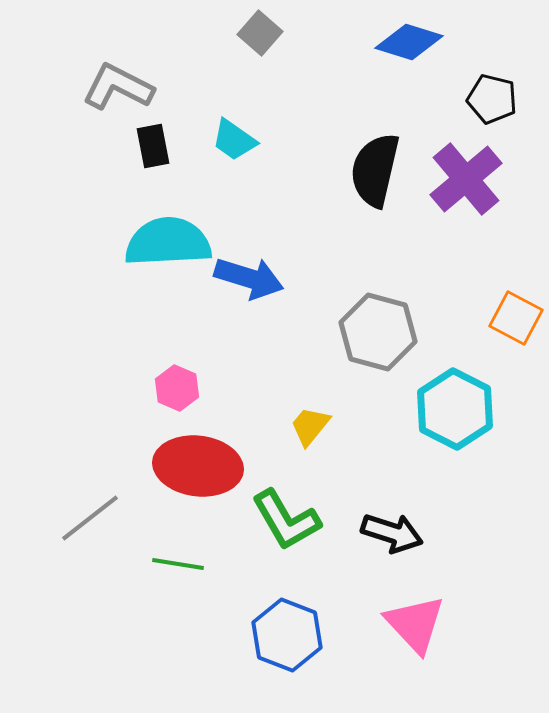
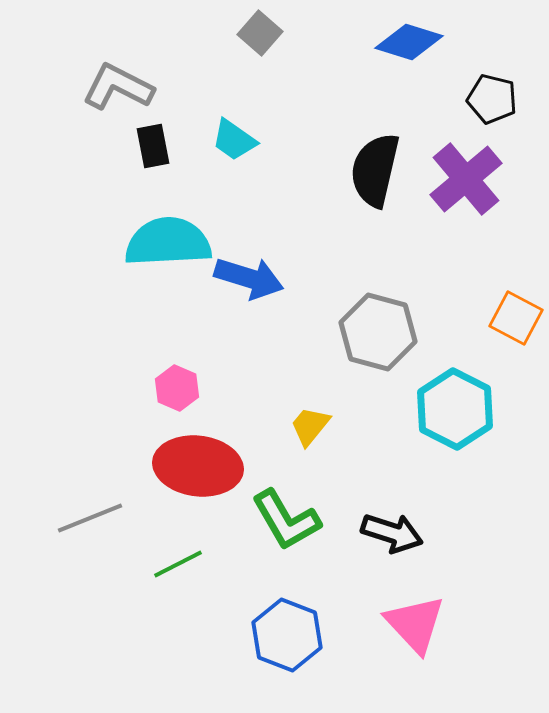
gray line: rotated 16 degrees clockwise
green line: rotated 36 degrees counterclockwise
